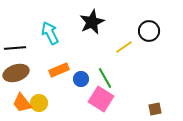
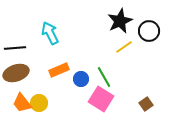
black star: moved 28 px right, 1 px up
green line: moved 1 px left, 1 px up
brown square: moved 9 px left, 5 px up; rotated 24 degrees counterclockwise
